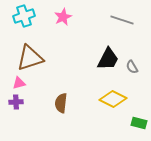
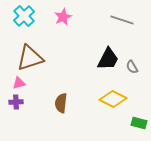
cyan cross: rotated 25 degrees counterclockwise
